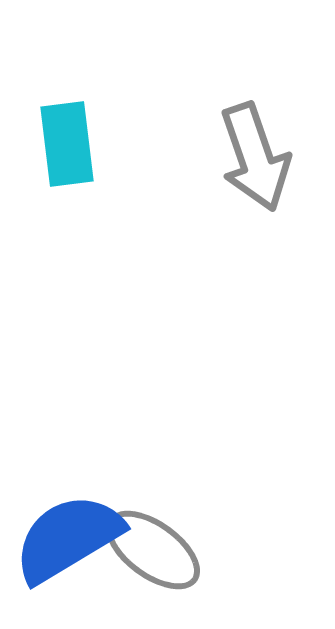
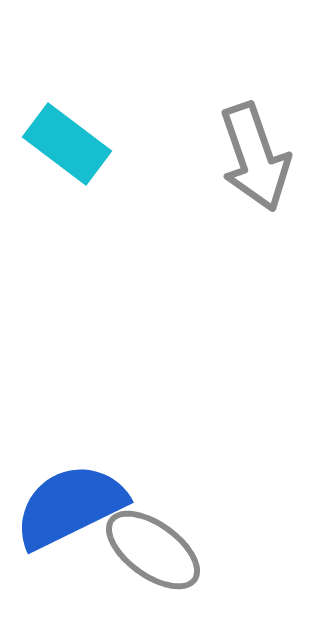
cyan rectangle: rotated 46 degrees counterclockwise
blue semicircle: moved 2 px right, 32 px up; rotated 5 degrees clockwise
